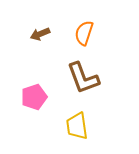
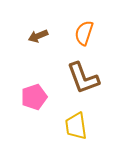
brown arrow: moved 2 px left, 2 px down
yellow trapezoid: moved 1 px left
